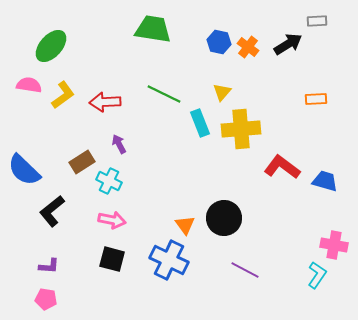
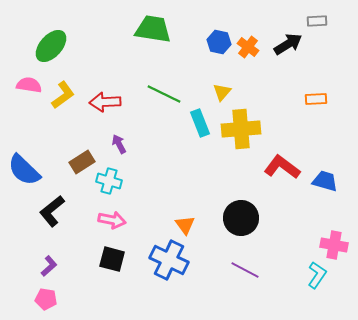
cyan cross: rotated 10 degrees counterclockwise
black circle: moved 17 px right
purple L-shape: rotated 45 degrees counterclockwise
